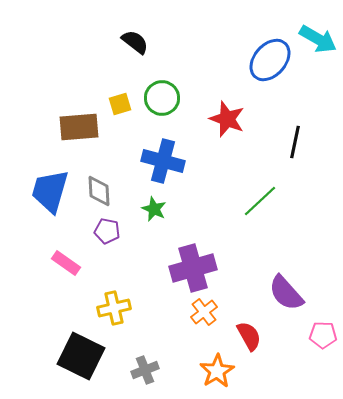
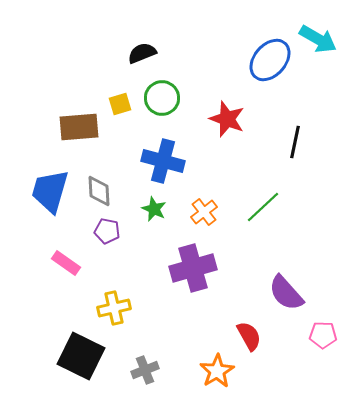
black semicircle: moved 7 px right, 11 px down; rotated 60 degrees counterclockwise
green line: moved 3 px right, 6 px down
orange cross: moved 100 px up
